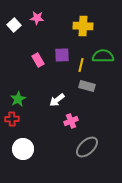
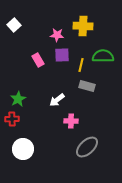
pink star: moved 20 px right, 17 px down
pink cross: rotated 24 degrees clockwise
